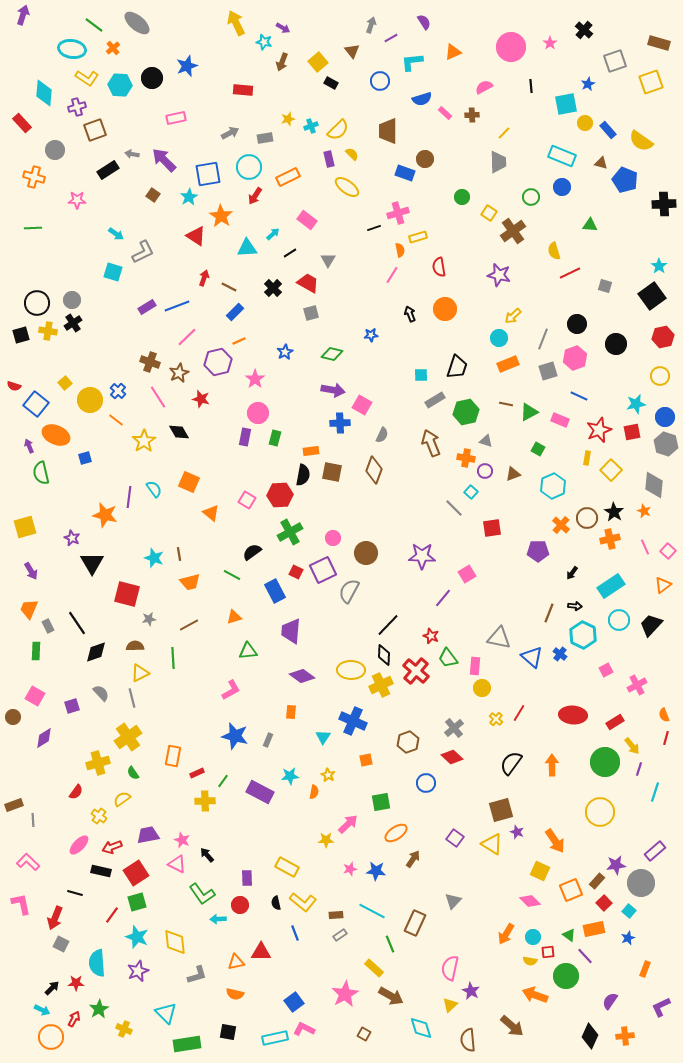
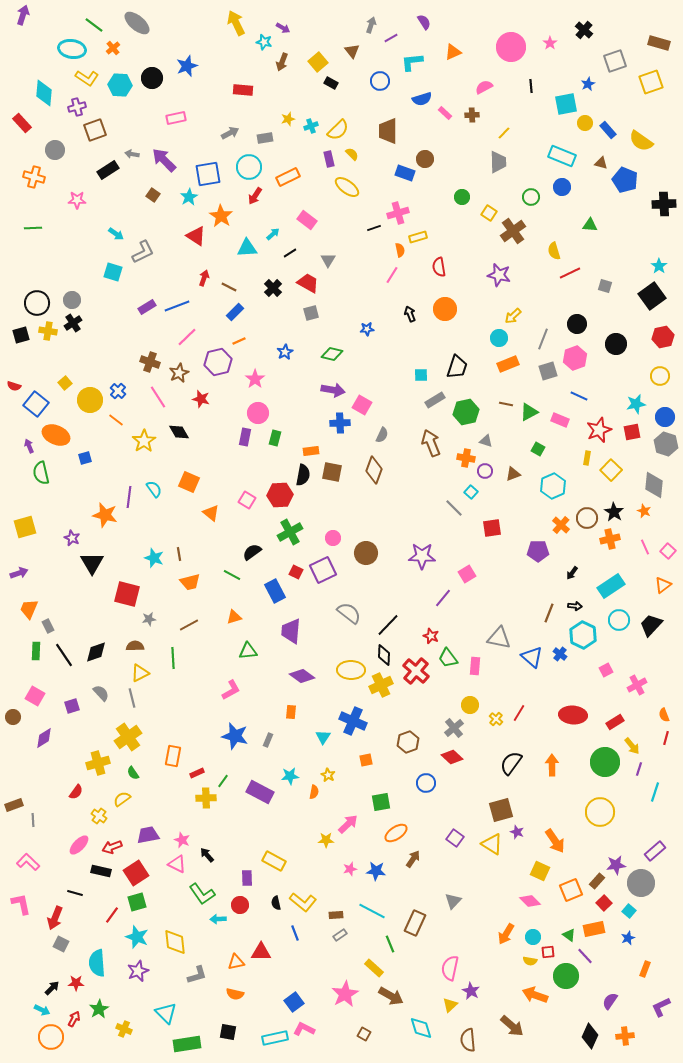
blue star at (371, 335): moved 4 px left, 6 px up
purple arrow at (31, 571): moved 12 px left, 2 px down; rotated 78 degrees counterclockwise
gray semicircle at (349, 591): moved 22 px down; rotated 100 degrees clockwise
black line at (77, 623): moved 13 px left, 32 px down
yellow circle at (482, 688): moved 12 px left, 17 px down
yellow cross at (205, 801): moved 1 px right, 3 px up
yellow rectangle at (287, 867): moved 13 px left, 6 px up
